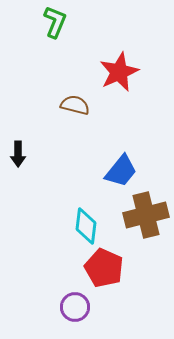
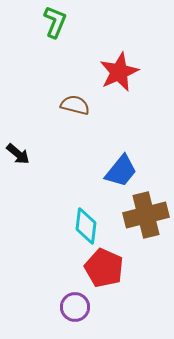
black arrow: rotated 50 degrees counterclockwise
